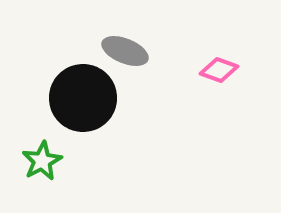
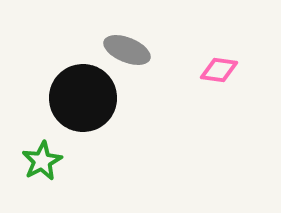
gray ellipse: moved 2 px right, 1 px up
pink diamond: rotated 12 degrees counterclockwise
